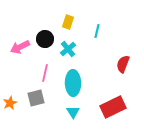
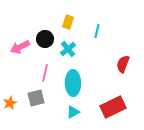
cyan triangle: rotated 32 degrees clockwise
